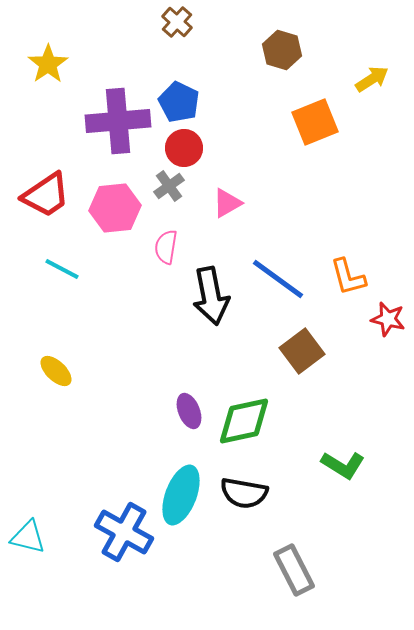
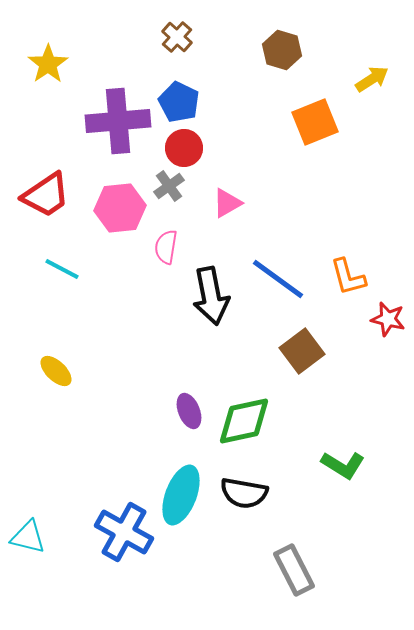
brown cross: moved 15 px down
pink hexagon: moved 5 px right
